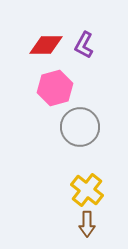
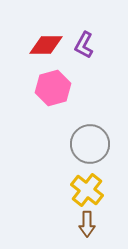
pink hexagon: moved 2 px left
gray circle: moved 10 px right, 17 px down
